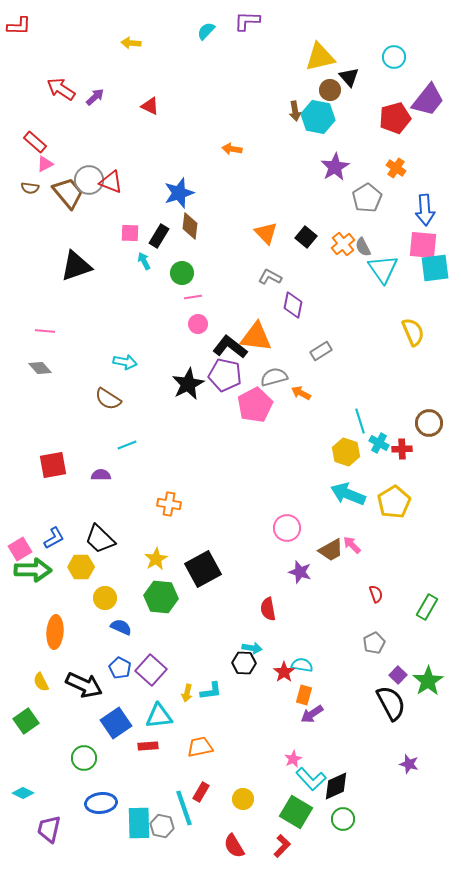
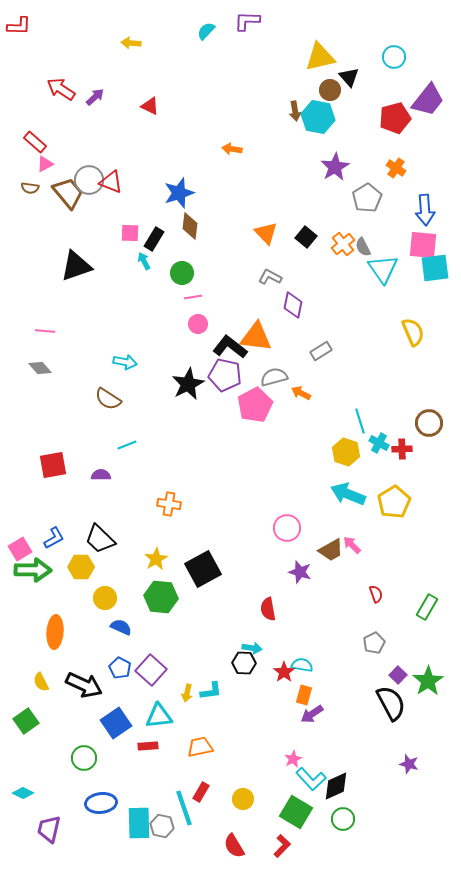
black rectangle at (159, 236): moved 5 px left, 3 px down
